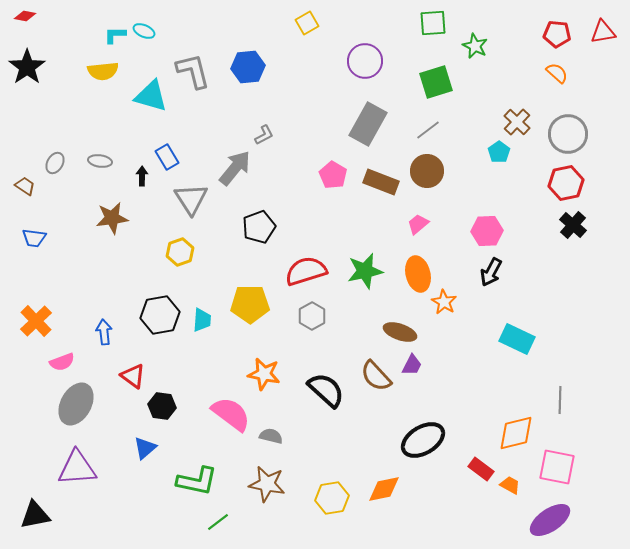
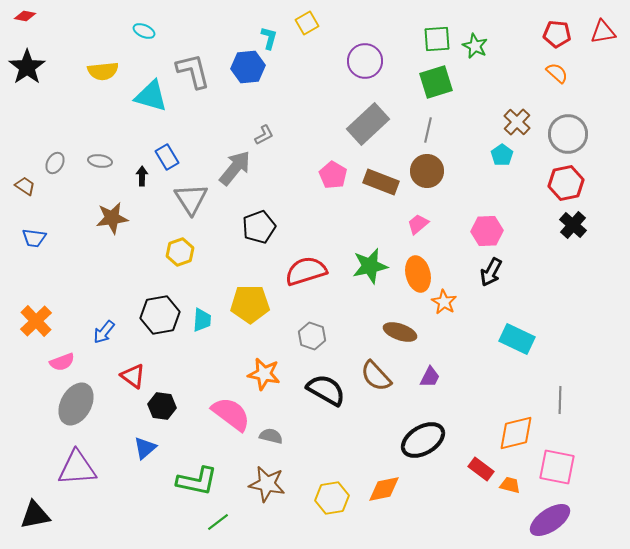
green square at (433, 23): moved 4 px right, 16 px down
cyan L-shape at (115, 35): moved 154 px right, 3 px down; rotated 105 degrees clockwise
gray rectangle at (368, 124): rotated 18 degrees clockwise
gray line at (428, 130): rotated 40 degrees counterclockwise
cyan pentagon at (499, 152): moved 3 px right, 3 px down
green star at (365, 271): moved 5 px right, 5 px up
gray hexagon at (312, 316): moved 20 px down; rotated 12 degrees counterclockwise
blue arrow at (104, 332): rotated 135 degrees counterclockwise
purple trapezoid at (412, 365): moved 18 px right, 12 px down
black semicircle at (326, 390): rotated 12 degrees counterclockwise
orange trapezoid at (510, 485): rotated 15 degrees counterclockwise
